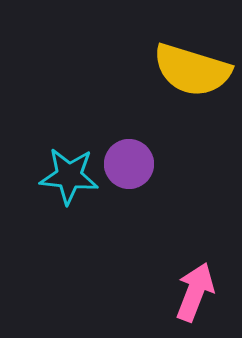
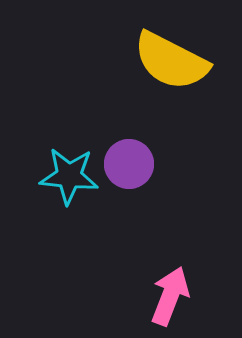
yellow semicircle: moved 21 px left, 9 px up; rotated 10 degrees clockwise
pink arrow: moved 25 px left, 4 px down
